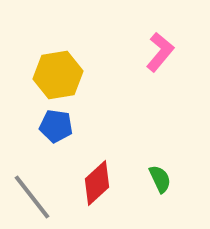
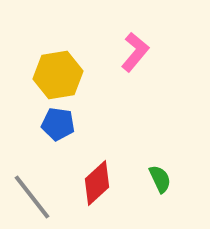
pink L-shape: moved 25 px left
blue pentagon: moved 2 px right, 2 px up
